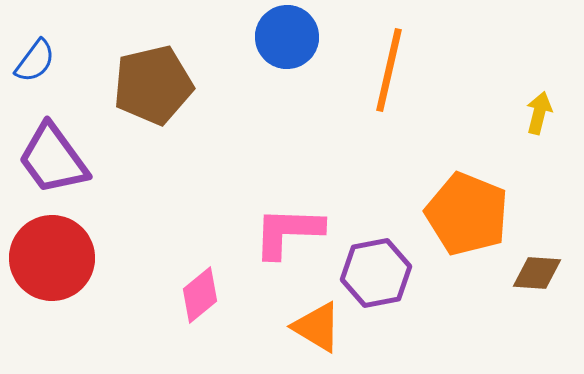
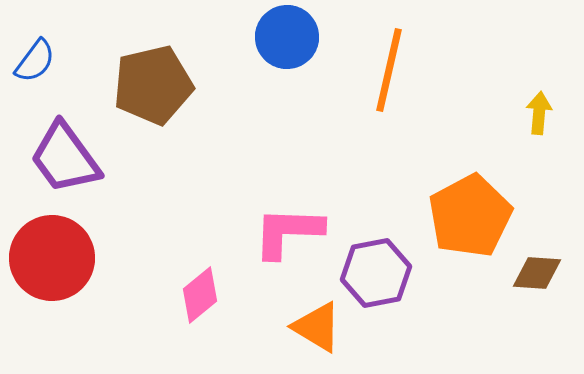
yellow arrow: rotated 9 degrees counterclockwise
purple trapezoid: moved 12 px right, 1 px up
orange pentagon: moved 3 px right, 2 px down; rotated 22 degrees clockwise
